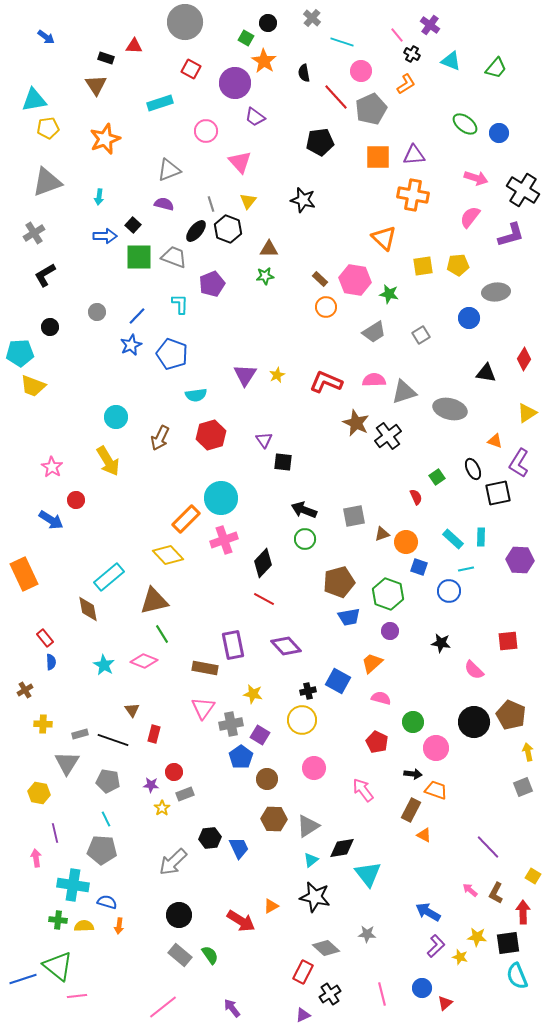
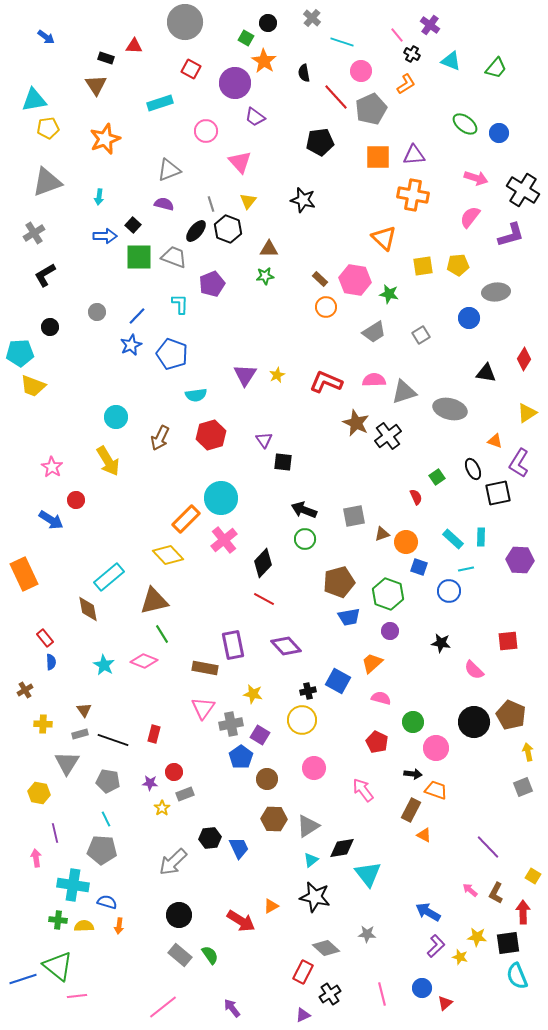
pink cross at (224, 540): rotated 20 degrees counterclockwise
brown triangle at (132, 710): moved 48 px left
purple star at (151, 785): moved 1 px left, 2 px up
